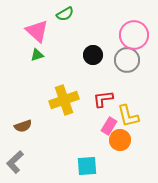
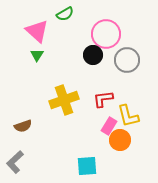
pink circle: moved 28 px left, 1 px up
green triangle: rotated 40 degrees counterclockwise
